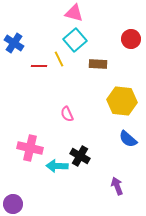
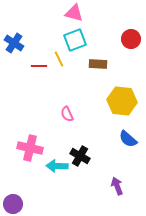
cyan square: rotated 20 degrees clockwise
